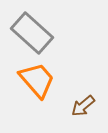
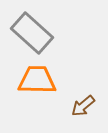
orange trapezoid: rotated 48 degrees counterclockwise
